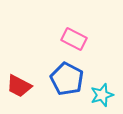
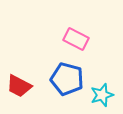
pink rectangle: moved 2 px right
blue pentagon: rotated 12 degrees counterclockwise
